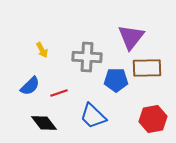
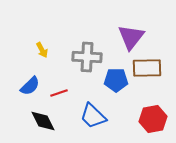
black diamond: moved 1 px left, 2 px up; rotated 12 degrees clockwise
